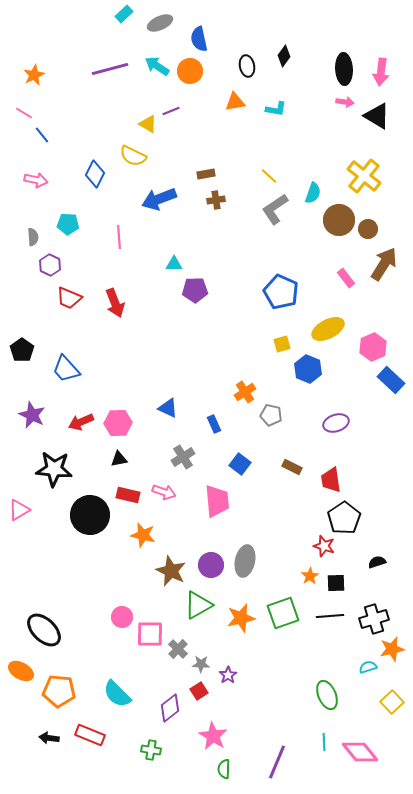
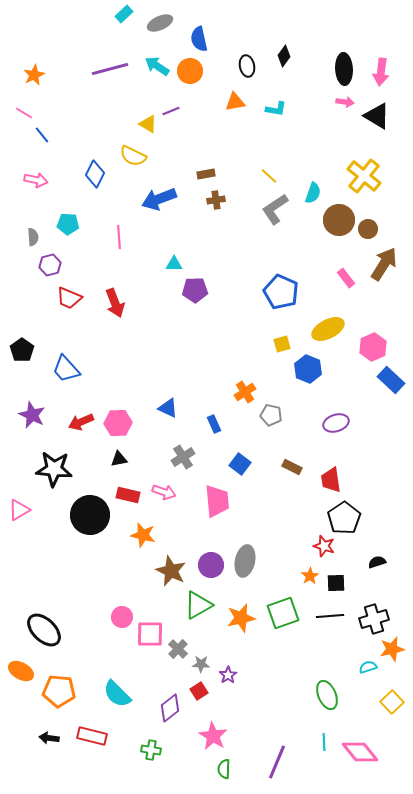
purple hexagon at (50, 265): rotated 20 degrees clockwise
red rectangle at (90, 735): moved 2 px right, 1 px down; rotated 8 degrees counterclockwise
